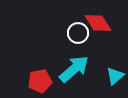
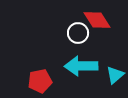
red diamond: moved 1 px left, 3 px up
cyan arrow: moved 7 px right, 3 px up; rotated 140 degrees counterclockwise
cyan triangle: moved 1 px up
